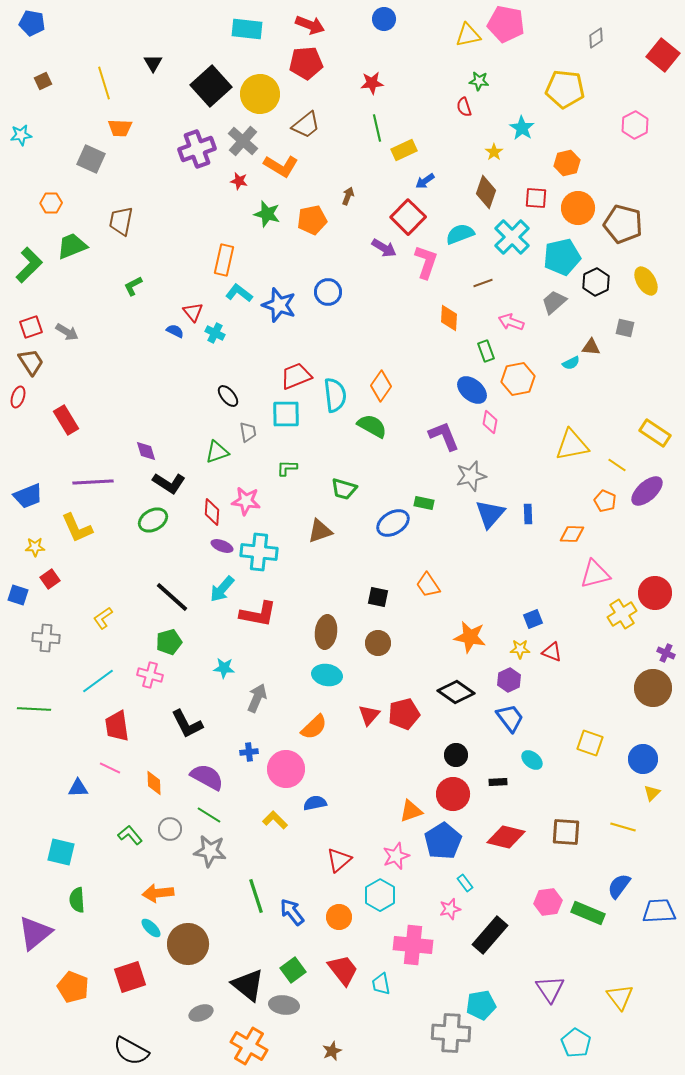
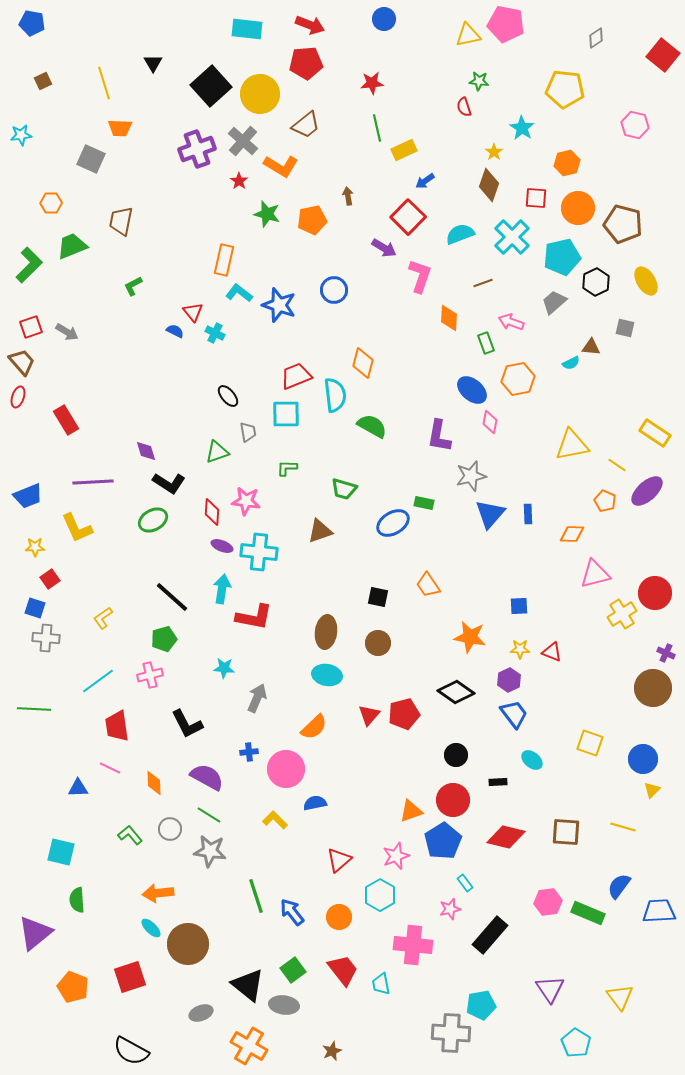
pink hexagon at (635, 125): rotated 20 degrees counterclockwise
red star at (239, 181): rotated 24 degrees clockwise
brown diamond at (486, 192): moved 3 px right, 7 px up
brown arrow at (348, 196): rotated 30 degrees counterclockwise
pink L-shape at (426, 262): moved 6 px left, 14 px down
blue circle at (328, 292): moved 6 px right, 2 px up
green rectangle at (486, 351): moved 8 px up
brown trapezoid at (31, 362): moved 9 px left; rotated 8 degrees counterclockwise
orange diamond at (381, 386): moved 18 px left, 23 px up; rotated 20 degrees counterclockwise
purple L-shape at (444, 436): moved 5 px left; rotated 148 degrees counterclockwise
cyan arrow at (222, 589): rotated 148 degrees clockwise
blue square at (18, 595): moved 17 px right, 13 px down
red L-shape at (258, 614): moved 4 px left, 3 px down
blue square at (533, 619): moved 14 px left, 13 px up; rotated 18 degrees clockwise
green pentagon at (169, 642): moved 5 px left, 3 px up
pink cross at (150, 675): rotated 30 degrees counterclockwise
blue trapezoid at (510, 718): moved 4 px right, 4 px up
yellow triangle at (652, 793): moved 3 px up
red circle at (453, 794): moved 6 px down
